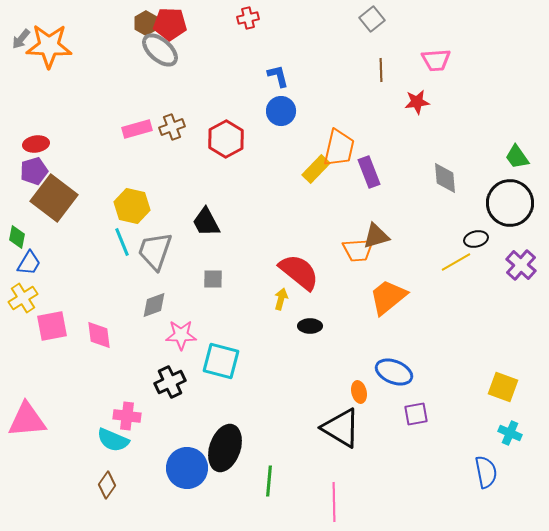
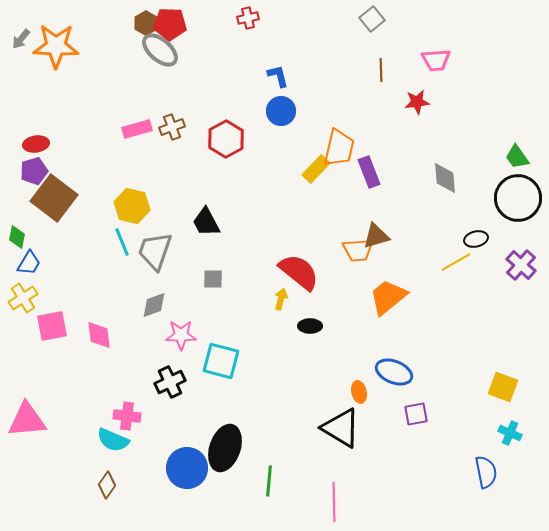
orange star at (49, 46): moved 7 px right
black circle at (510, 203): moved 8 px right, 5 px up
